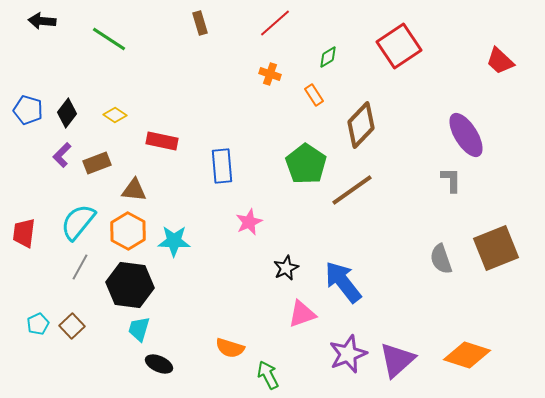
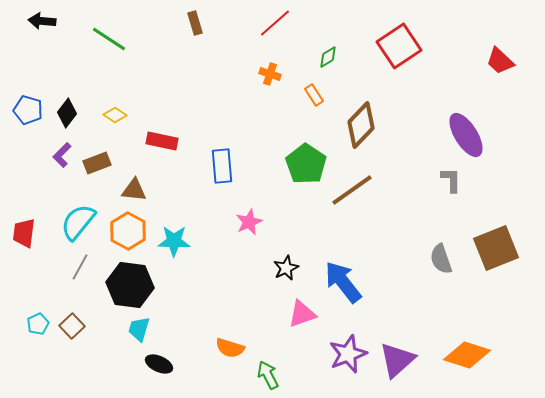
brown rectangle at (200, 23): moved 5 px left
